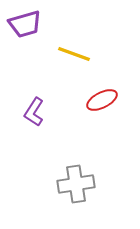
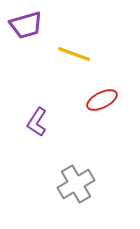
purple trapezoid: moved 1 px right, 1 px down
purple L-shape: moved 3 px right, 10 px down
gray cross: rotated 21 degrees counterclockwise
